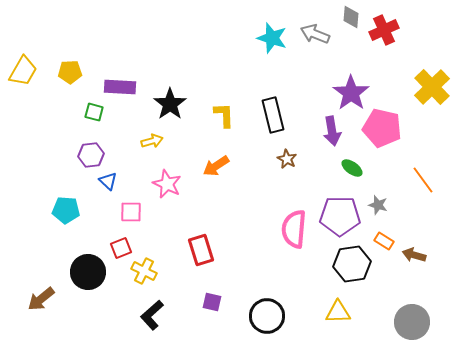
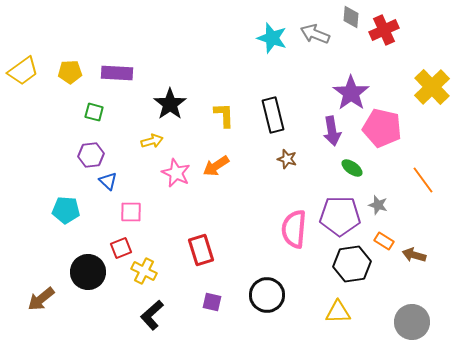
yellow trapezoid at (23, 71): rotated 24 degrees clockwise
purple rectangle at (120, 87): moved 3 px left, 14 px up
brown star at (287, 159): rotated 12 degrees counterclockwise
pink star at (167, 184): moved 9 px right, 11 px up
black circle at (267, 316): moved 21 px up
